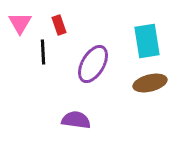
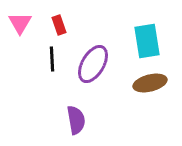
black line: moved 9 px right, 7 px down
purple semicircle: rotated 72 degrees clockwise
